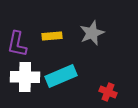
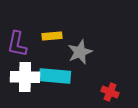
gray star: moved 12 px left, 19 px down
cyan rectangle: moved 6 px left; rotated 28 degrees clockwise
red cross: moved 2 px right
